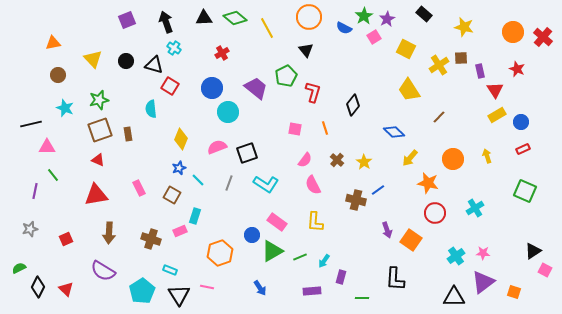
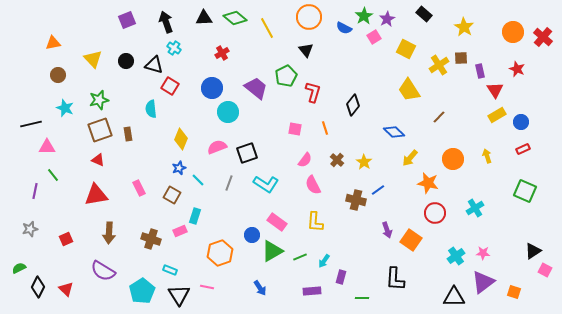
yellow star at (464, 27): rotated 18 degrees clockwise
